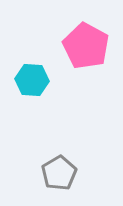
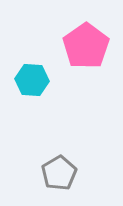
pink pentagon: rotated 9 degrees clockwise
